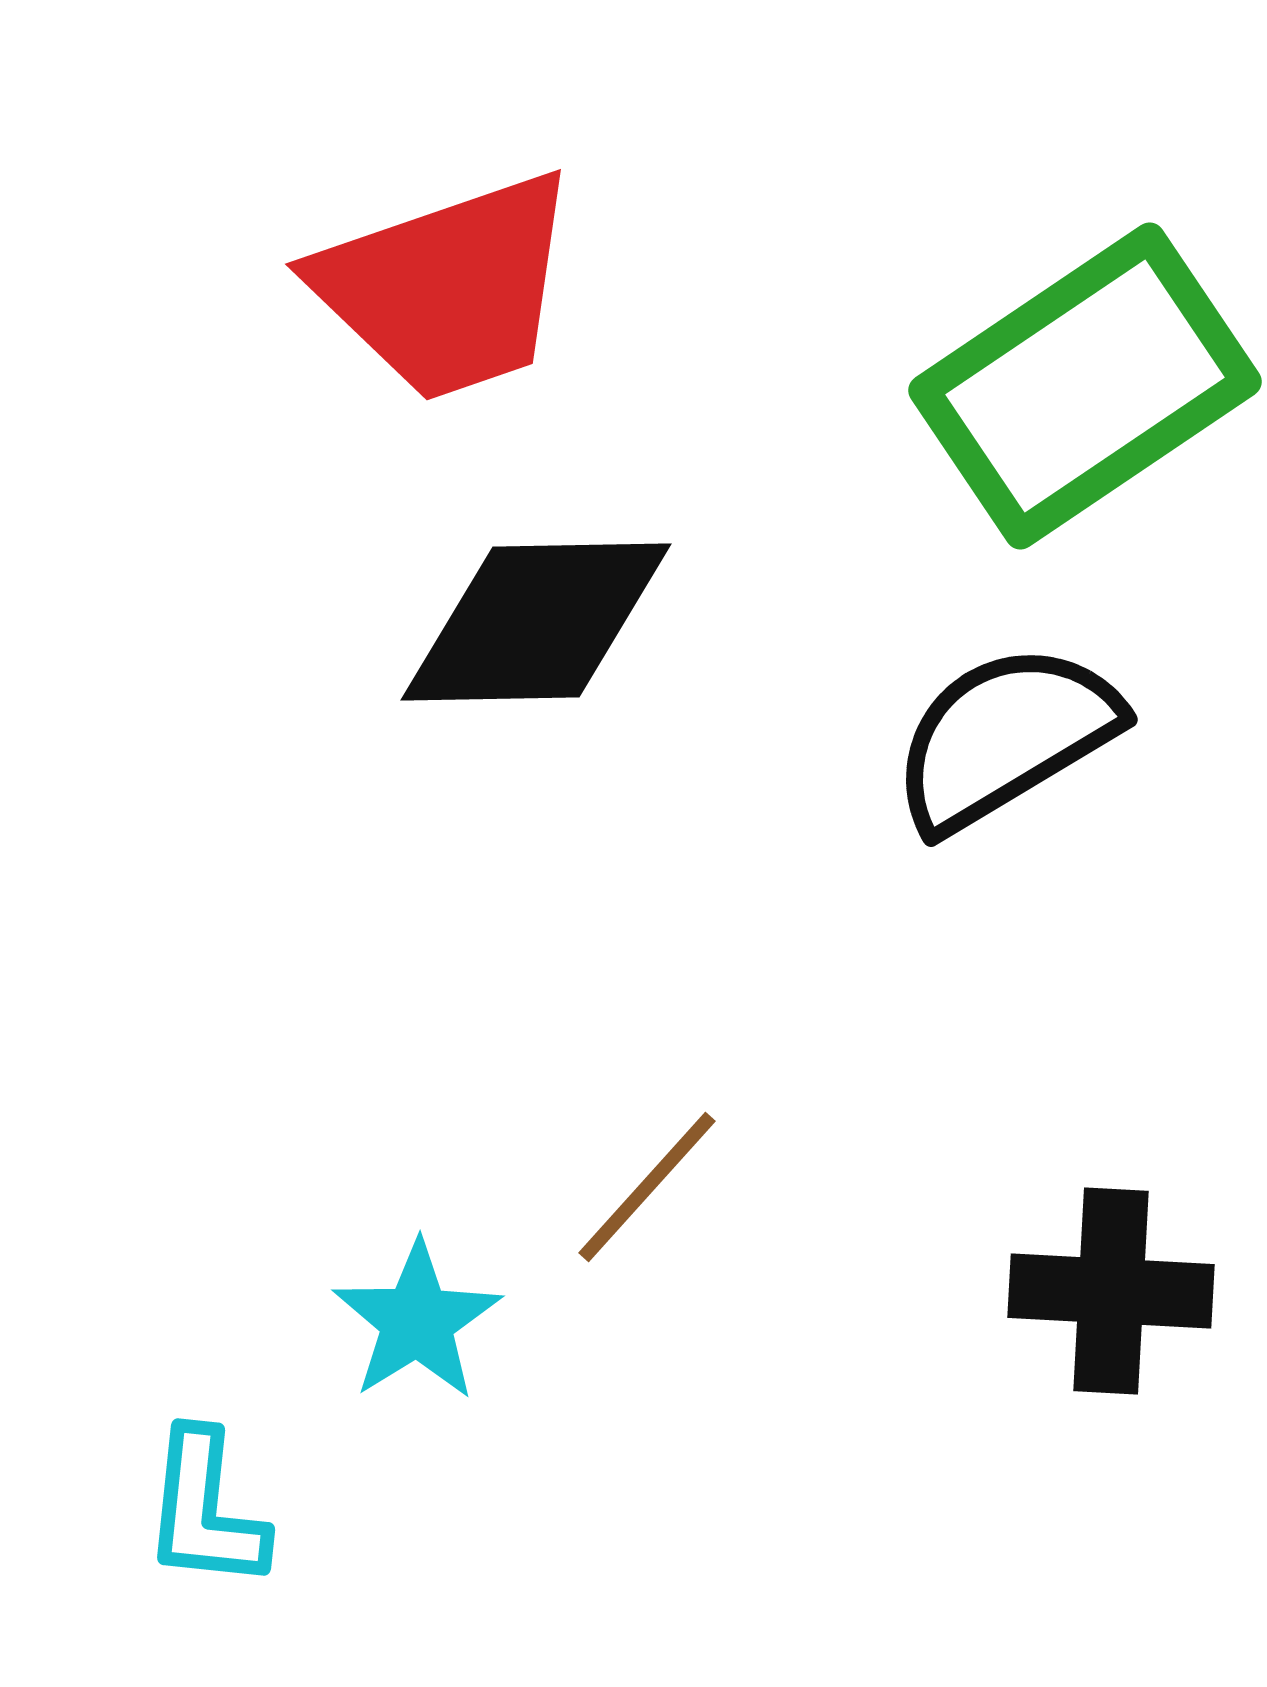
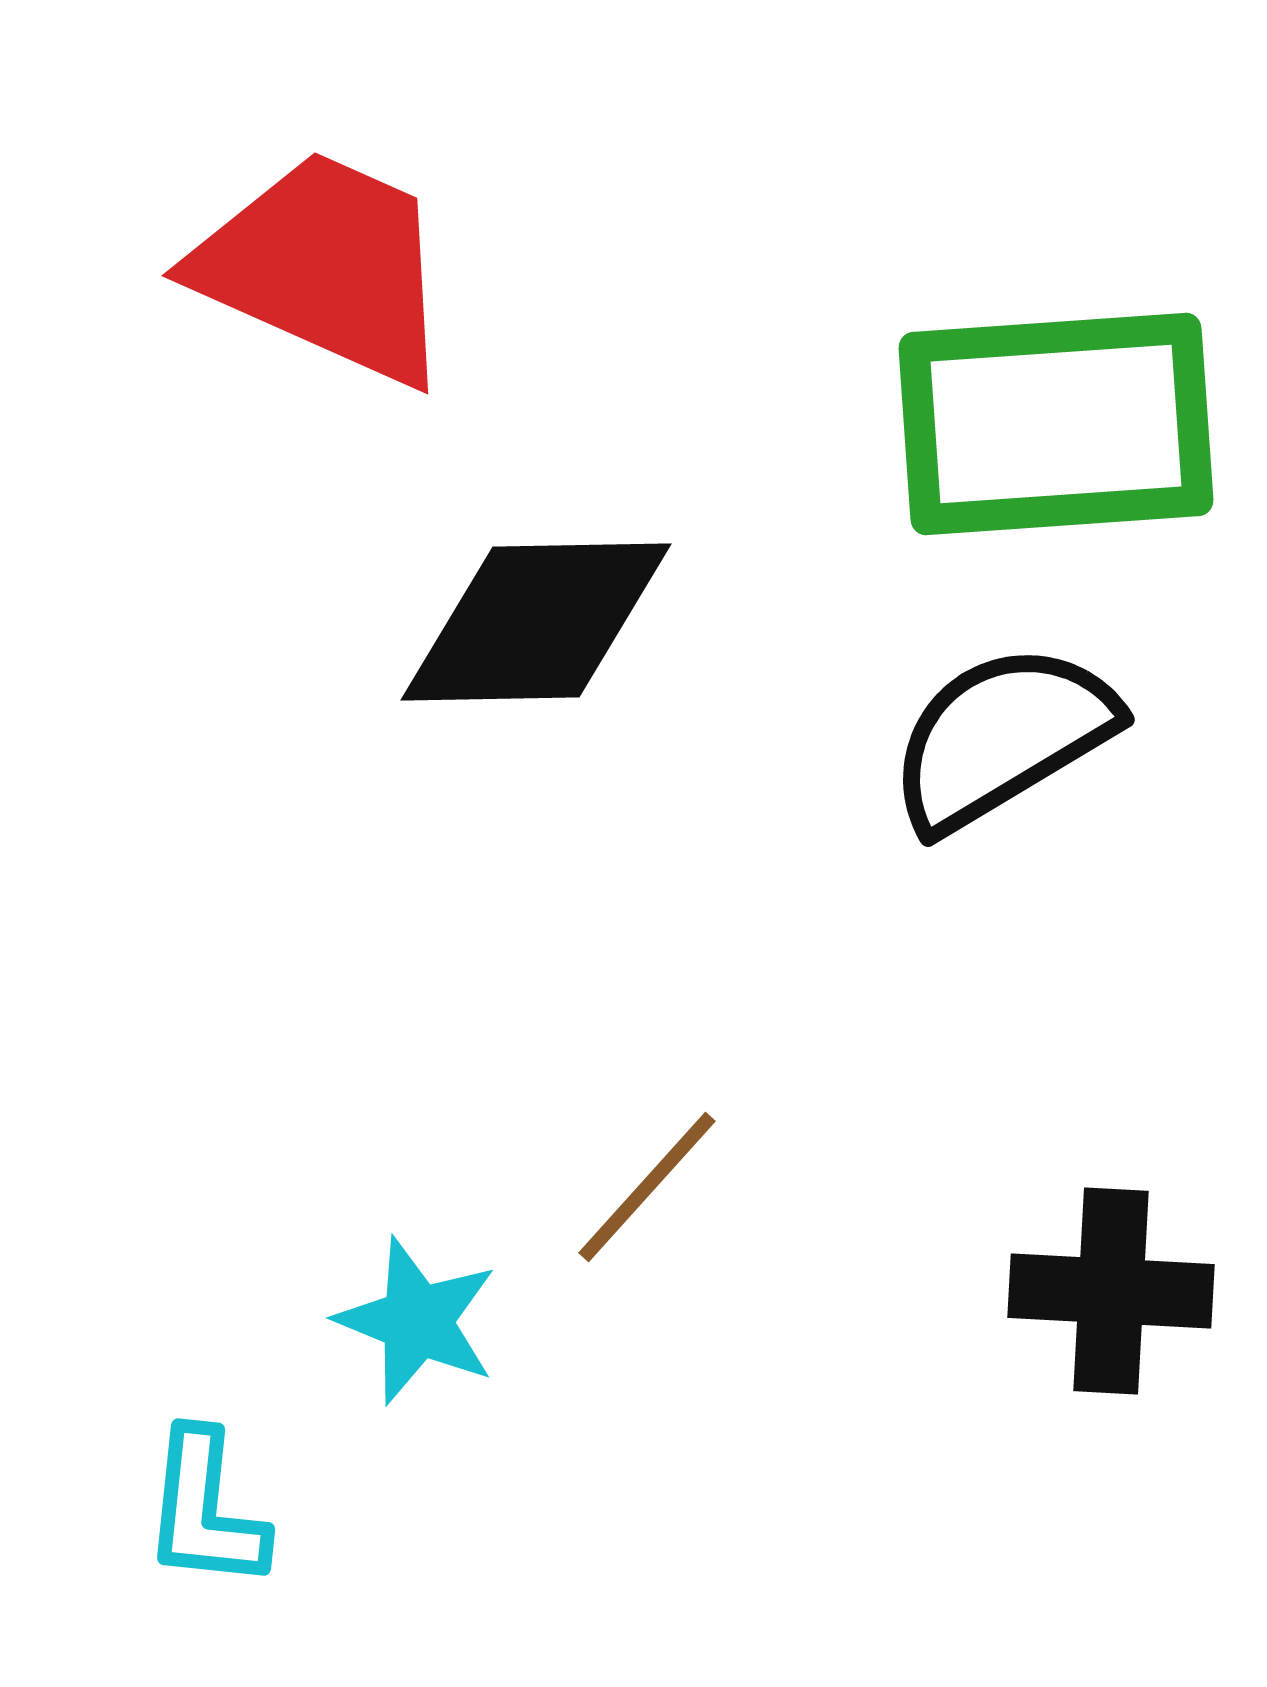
red trapezoid: moved 122 px left, 20 px up; rotated 137 degrees counterclockwise
green rectangle: moved 29 px left, 38 px down; rotated 30 degrees clockwise
black semicircle: moved 3 px left
cyan star: rotated 18 degrees counterclockwise
